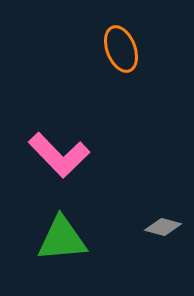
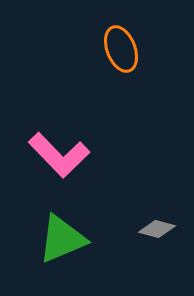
gray diamond: moved 6 px left, 2 px down
green triangle: rotated 18 degrees counterclockwise
